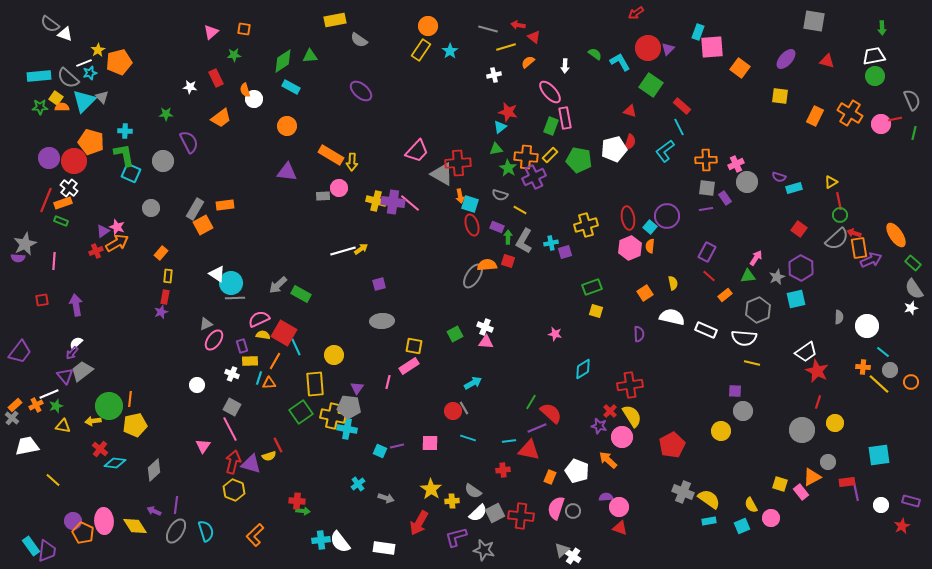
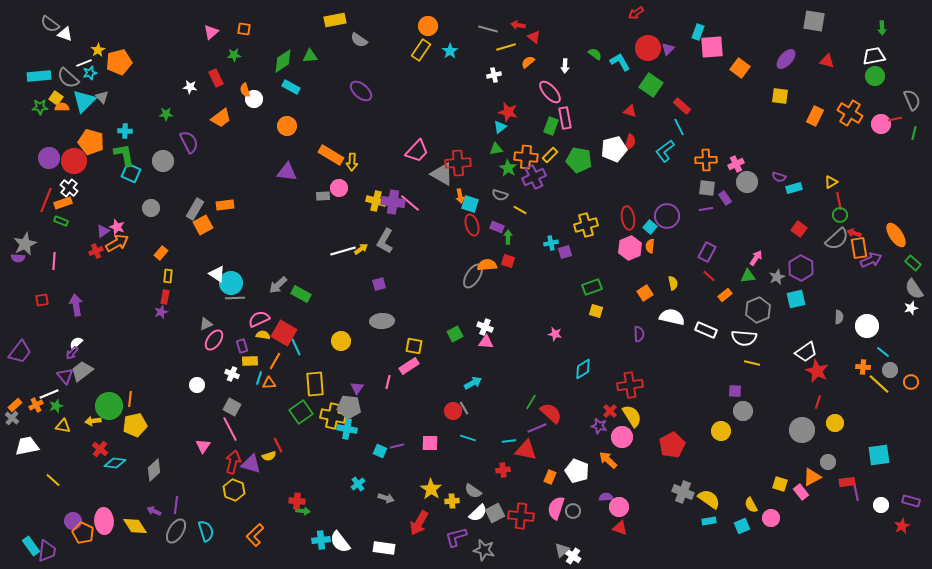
gray L-shape at (524, 241): moved 139 px left
yellow circle at (334, 355): moved 7 px right, 14 px up
red triangle at (529, 450): moved 3 px left
